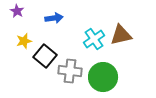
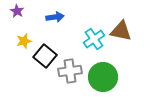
blue arrow: moved 1 px right, 1 px up
brown triangle: moved 4 px up; rotated 25 degrees clockwise
gray cross: rotated 15 degrees counterclockwise
